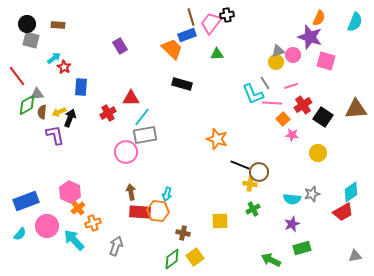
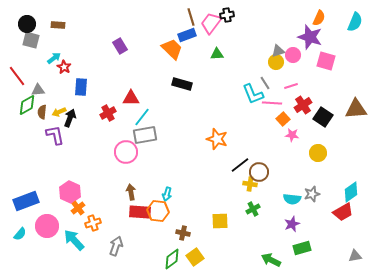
gray triangle at (37, 94): moved 1 px right, 4 px up
black line at (240, 165): rotated 60 degrees counterclockwise
